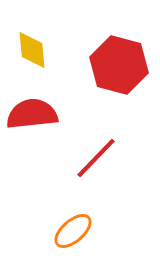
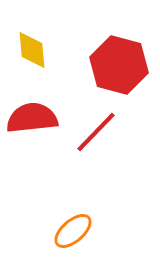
red semicircle: moved 4 px down
red line: moved 26 px up
